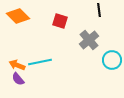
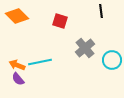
black line: moved 2 px right, 1 px down
orange diamond: moved 1 px left
gray cross: moved 4 px left, 8 px down
